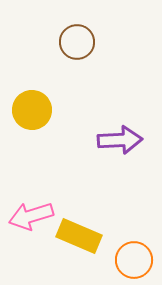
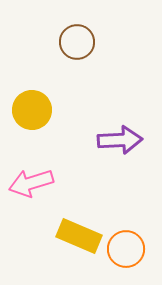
pink arrow: moved 33 px up
orange circle: moved 8 px left, 11 px up
